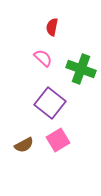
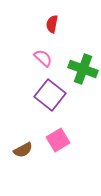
red semicircle: moved 3 px up
green cross: moved 2 px right
purple square: moved 8 px up
brown semicircle: moved 1 px left, 5 px down
